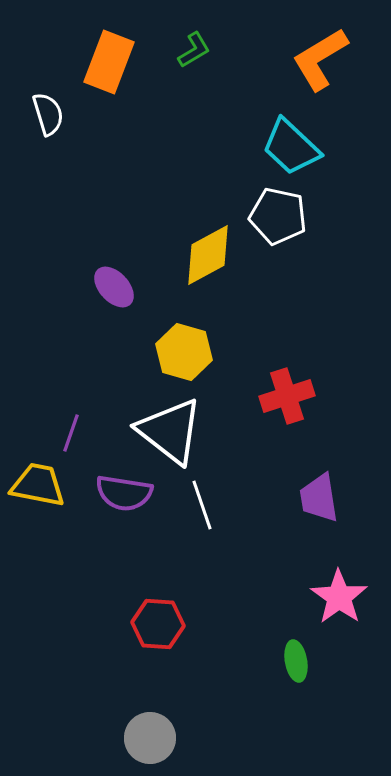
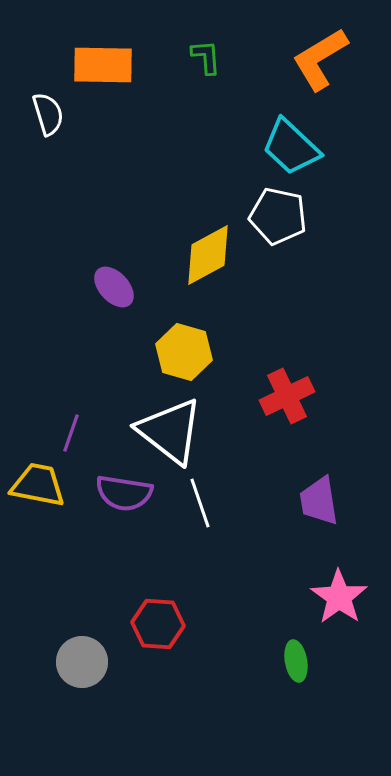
green L-shape: moved 12 px right, 7 px down; rotated 63 degrees counterclockwise
orange rectangle: moved 6 px left, 3 px down; rotated 70 degrees clockwise
red cross: rotated 8 degrees counterclockwise
purple trapezoid: moved 3 px down
white line: moved 2 px left, 2 px up
gray circle: moved 68 px left, 76 px up
